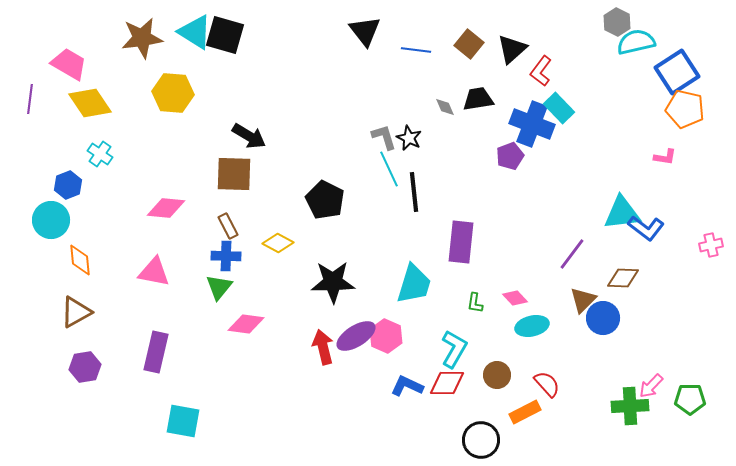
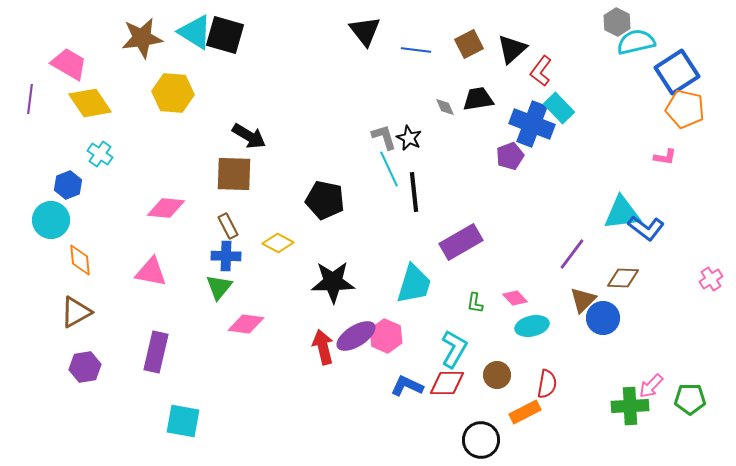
brown square at (469, 44): rotated 24 degrees clockwise
black pentagon at (325, 200): rotated 15 degrees counterclockwise
purple rectangle at (461, 242): rotated 54 degrees clockwise
pink cross at (711, 245): moved 34 px down; rotated 20 degrees counterclockwise
pink triangle at (154, 272): moved 3 px left
red semicircle at (547, 384): rotated 52 degrees clockwise
